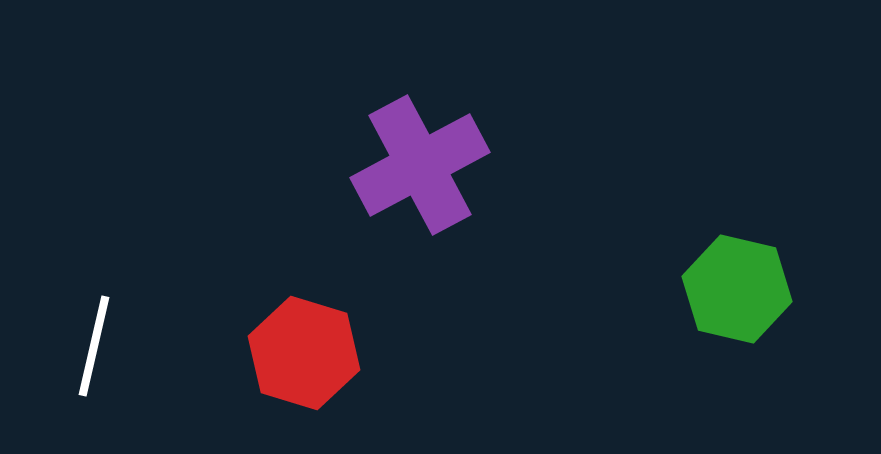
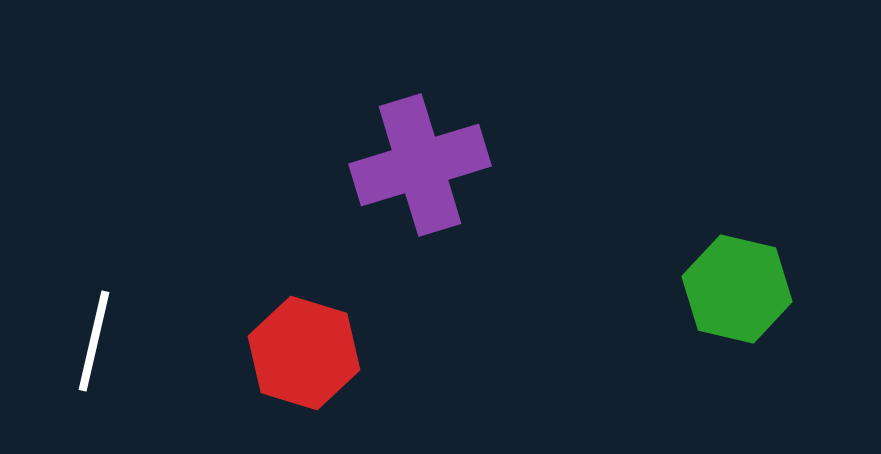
purple cross: rotated 11 degrees clockwise
white line: moved 5 px up
